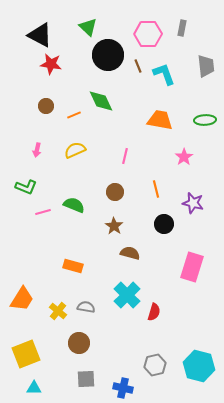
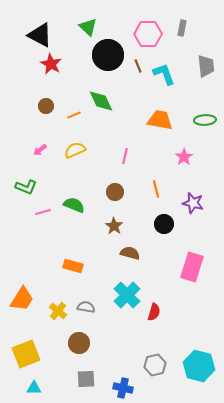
red star at (51, 64): rotated 20 degrees clockwise
pink arrow at (37, 150): moved 3 px right; rotated 40 degrees clockwise
